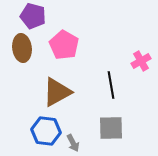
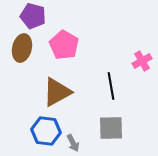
brown ellipse: rotated 20 degrees clockwise
pink cross: moved 1 px right
black line: moved 1 px down
